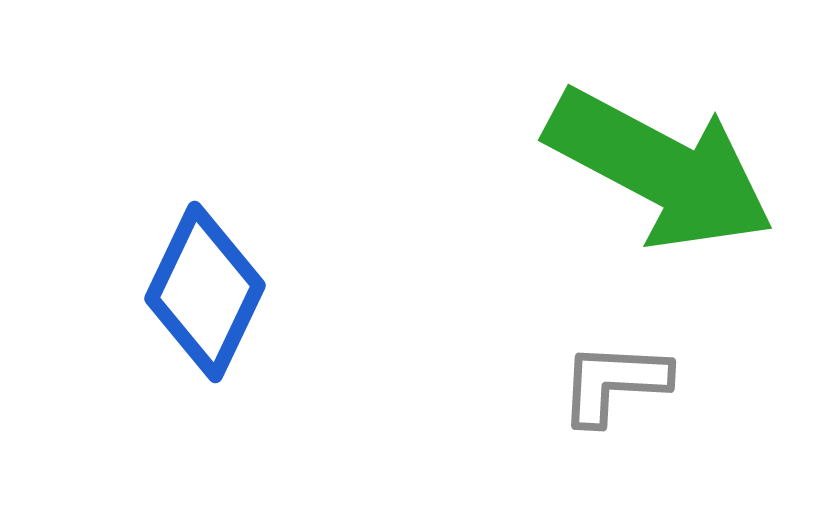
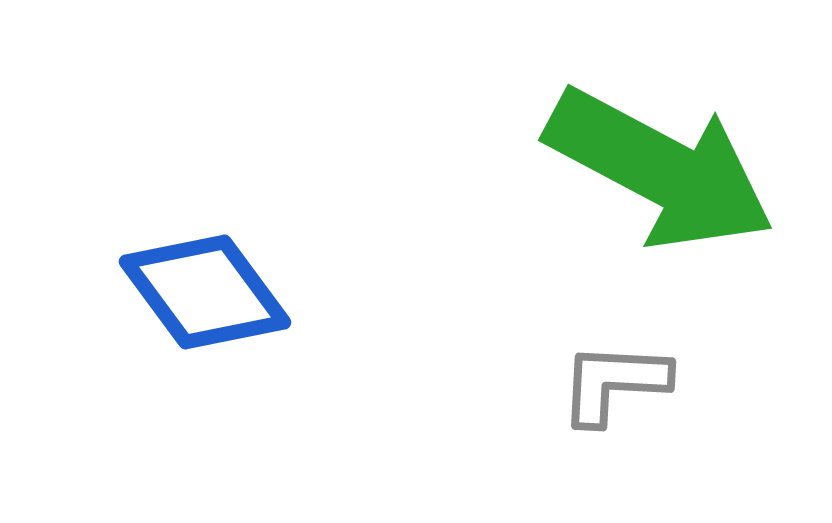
blue diamond: rotated 62 degrees counterclockwise
